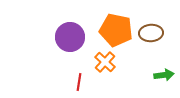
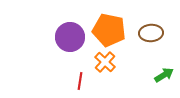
orange pentagon: moved 7 px left
green arrow: rotated 24 degrees counterclockwise
red line: moved 1 px right, 1 px up
